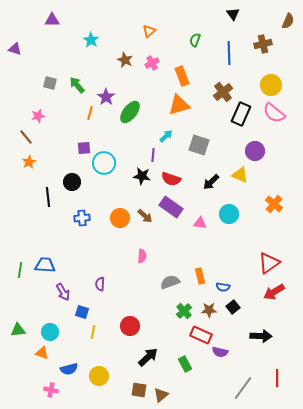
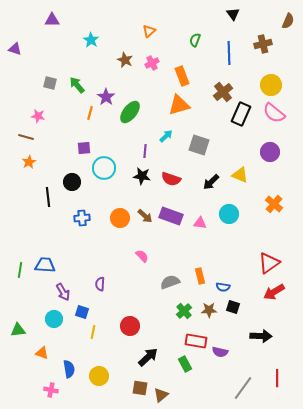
pink star at (38, 116): rotated 24 degrees clockwise
brown line at (26, 137): rotated 35 degrees counterclockwise
purple circle at (255, 151): moved 15 px right, 1 px down
purple line at (153, 155): moved 8 px left, 4 px up
cyan circle at (104, 163): moved 5 px down
purple rectangle at (171, 207): moved 9 px down; rotated 15 degrees counterclockwise
pink semicircle at (142, 256): rotated 48 degrees counterclockwise
black square at (233, 307): rotated 32 degrees counterclockwise
cyan circle at (50, 332): moved 4 px right, 13 px up
red rectangle at (201, 335): moved 5 px left, 6 px down; rotated 15 degrees counterclockwise
blue semicircle at (69, 369): rotated 84 degrees counterclockwise
brown square at (139, 390): moved 1 px right, 2 px up
